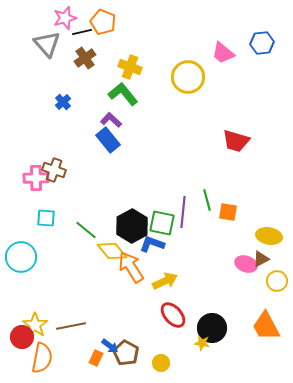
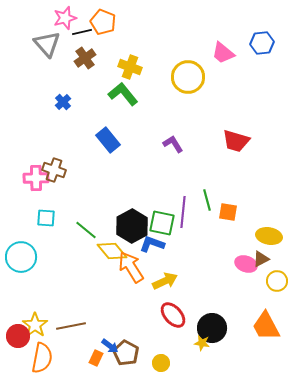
purple L-shape at (111, 120): moved 62 px right, 24 px down; rotated 15 degrees clockwise
red circle at (22, 337): moved 4 px left, 1 px up
